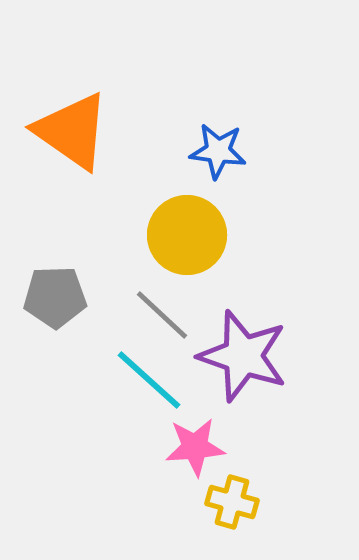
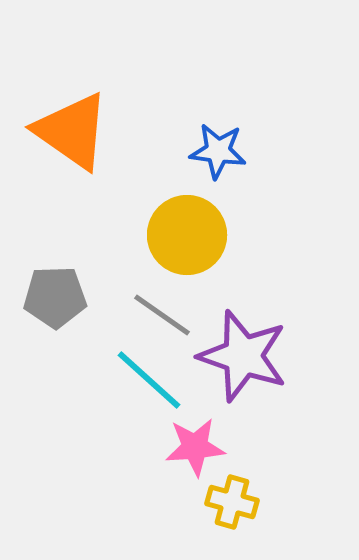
gray line: rotated 8 degrees counterclockwise
